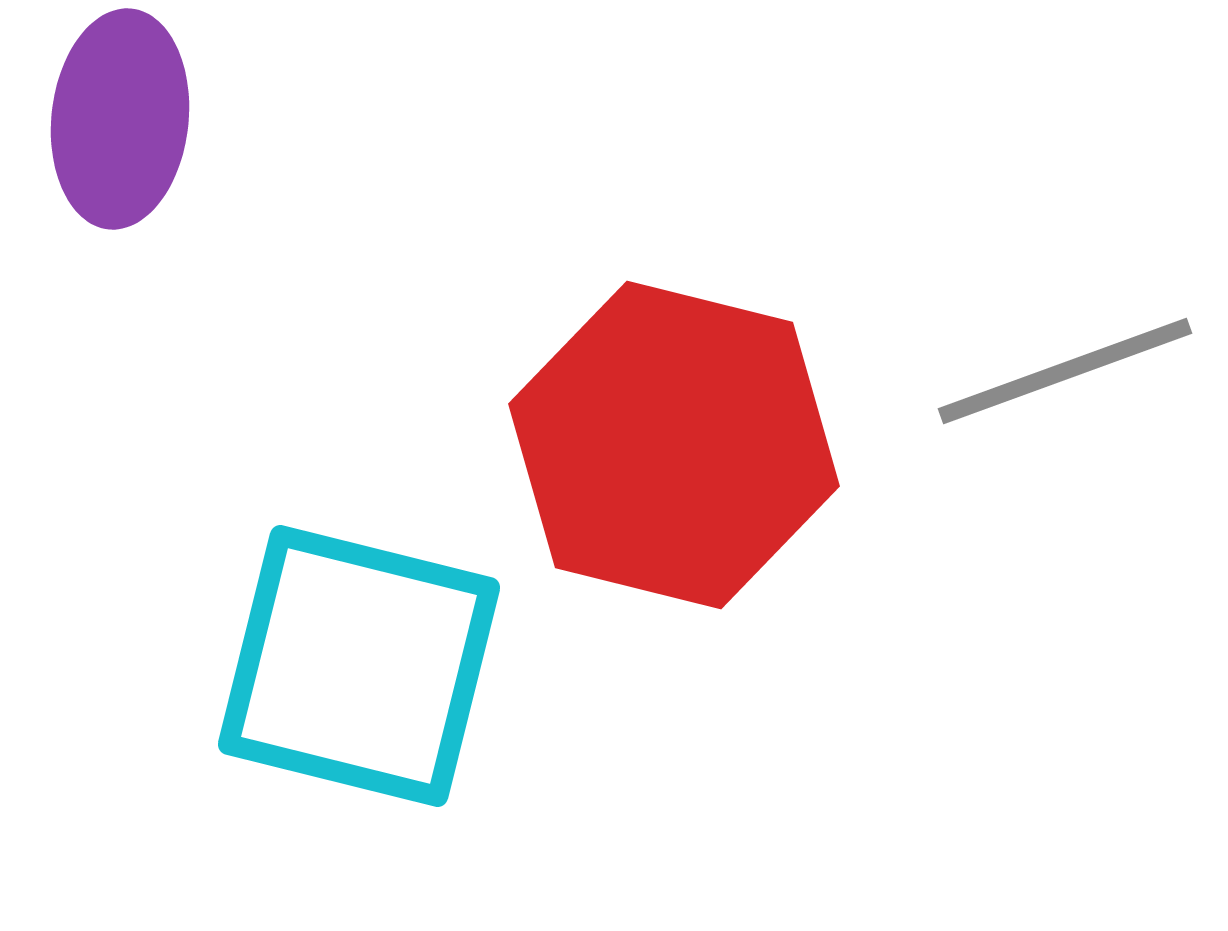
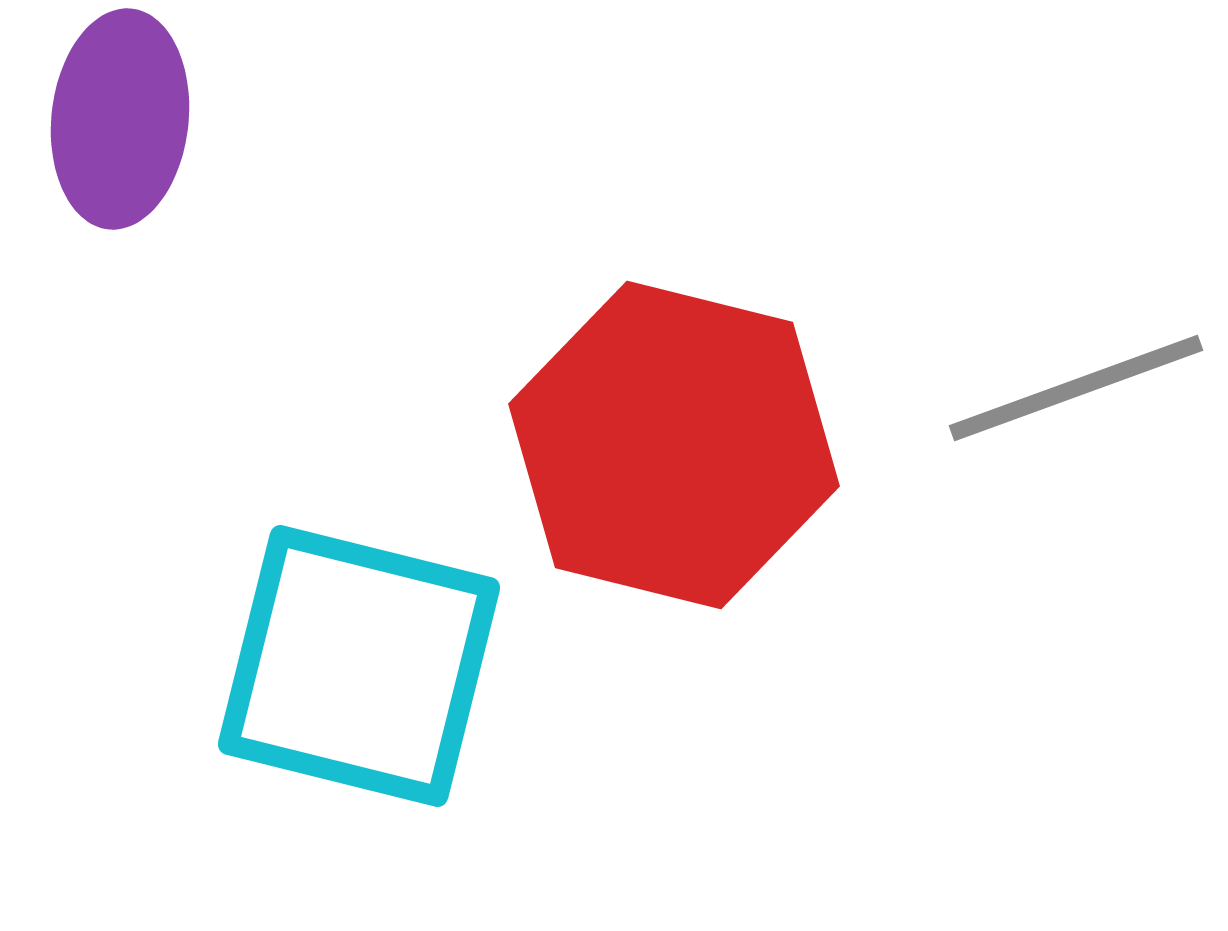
gray line: moved 11 px right, 17 px down
